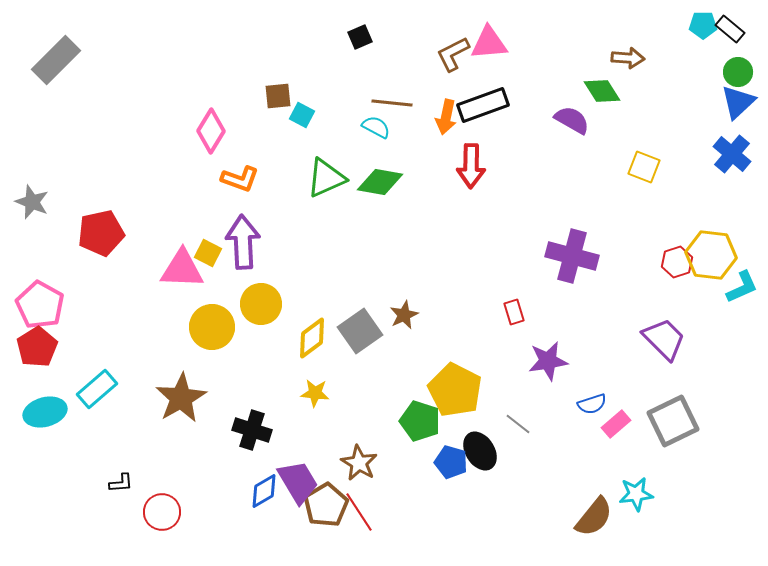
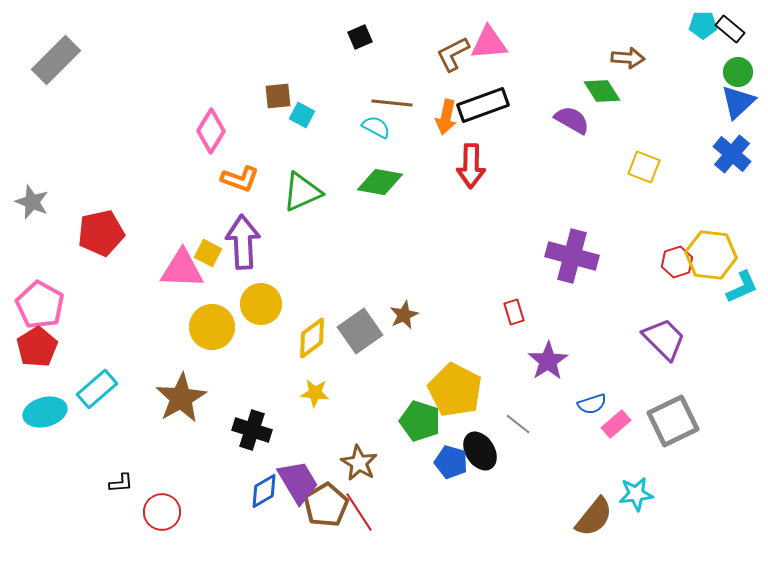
green triangle at (326, 178): moved 24 px left, 14 px down
purple star at (548, 361): rotated 24 degrees counterclockwise
